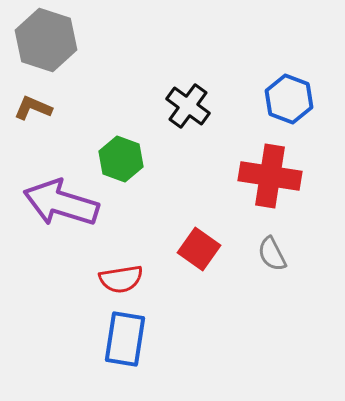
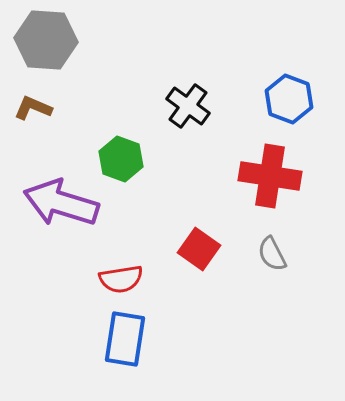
gray hexagon: rotated 14 degrees counterclockwise
